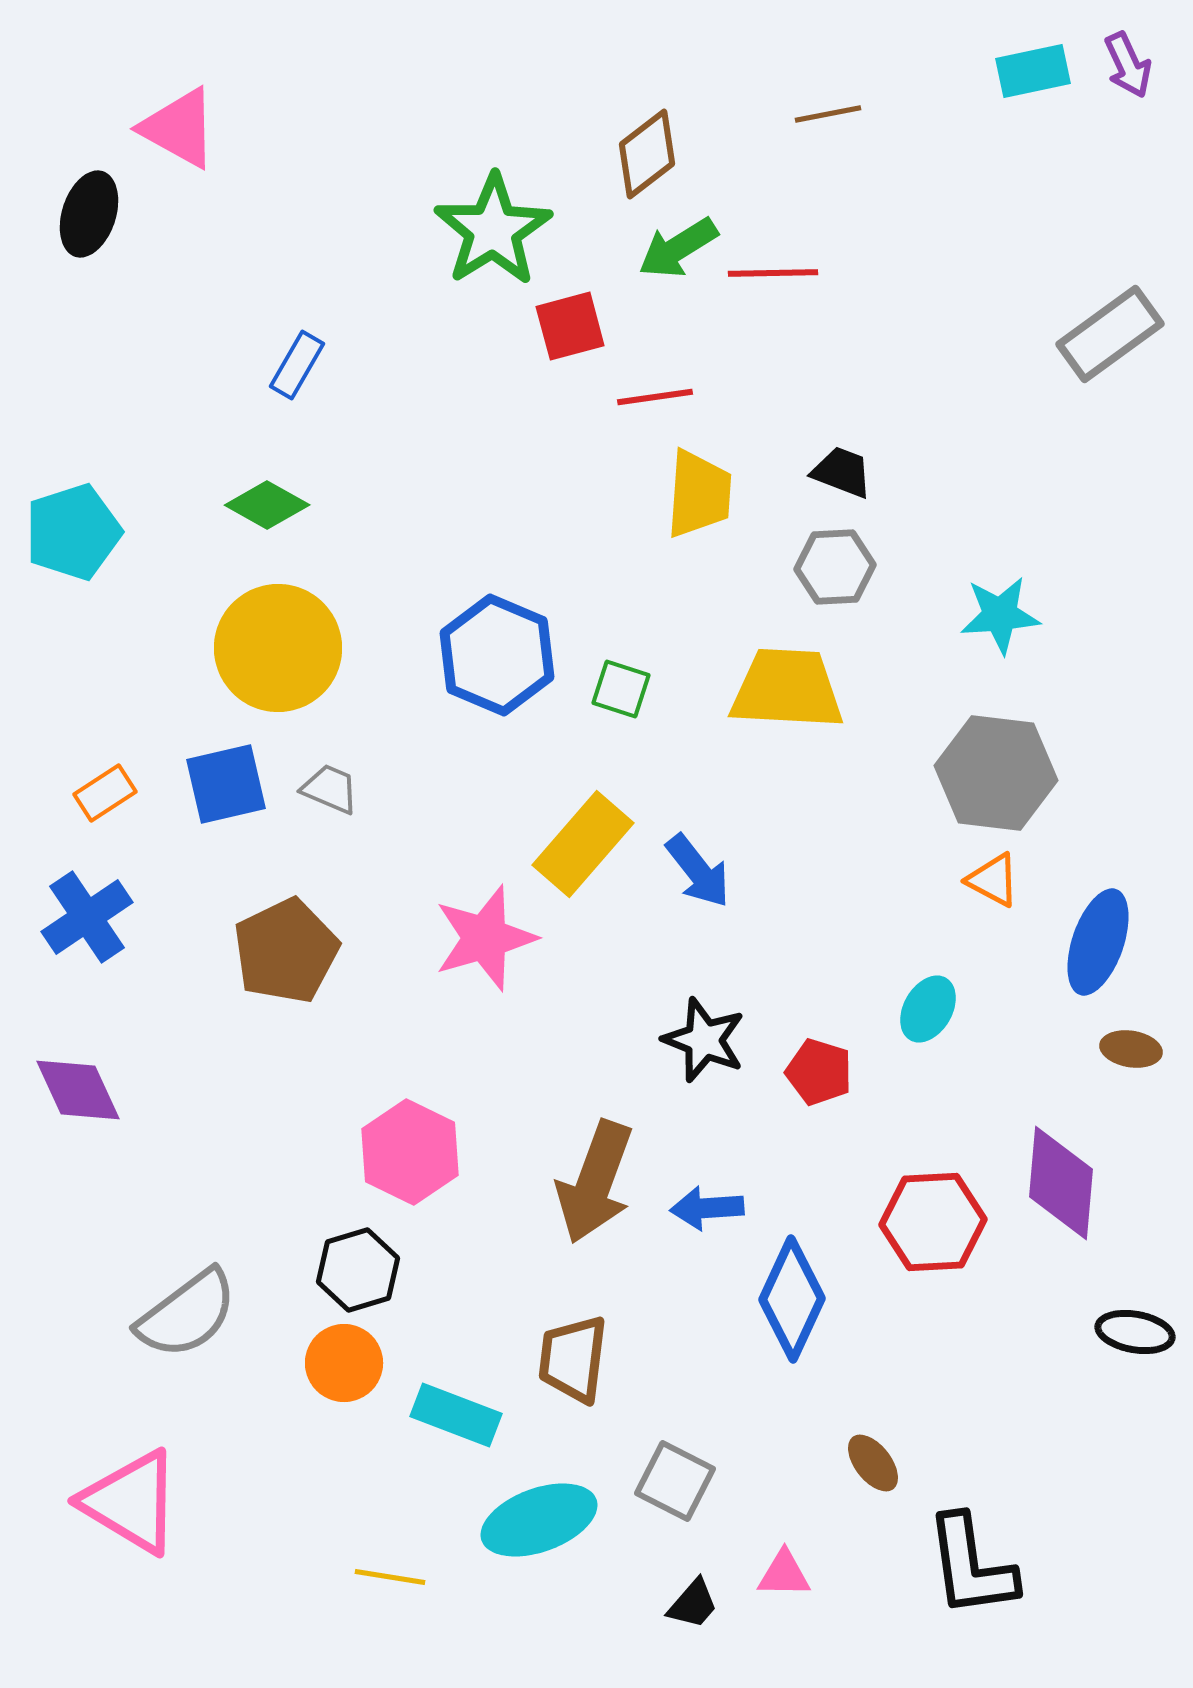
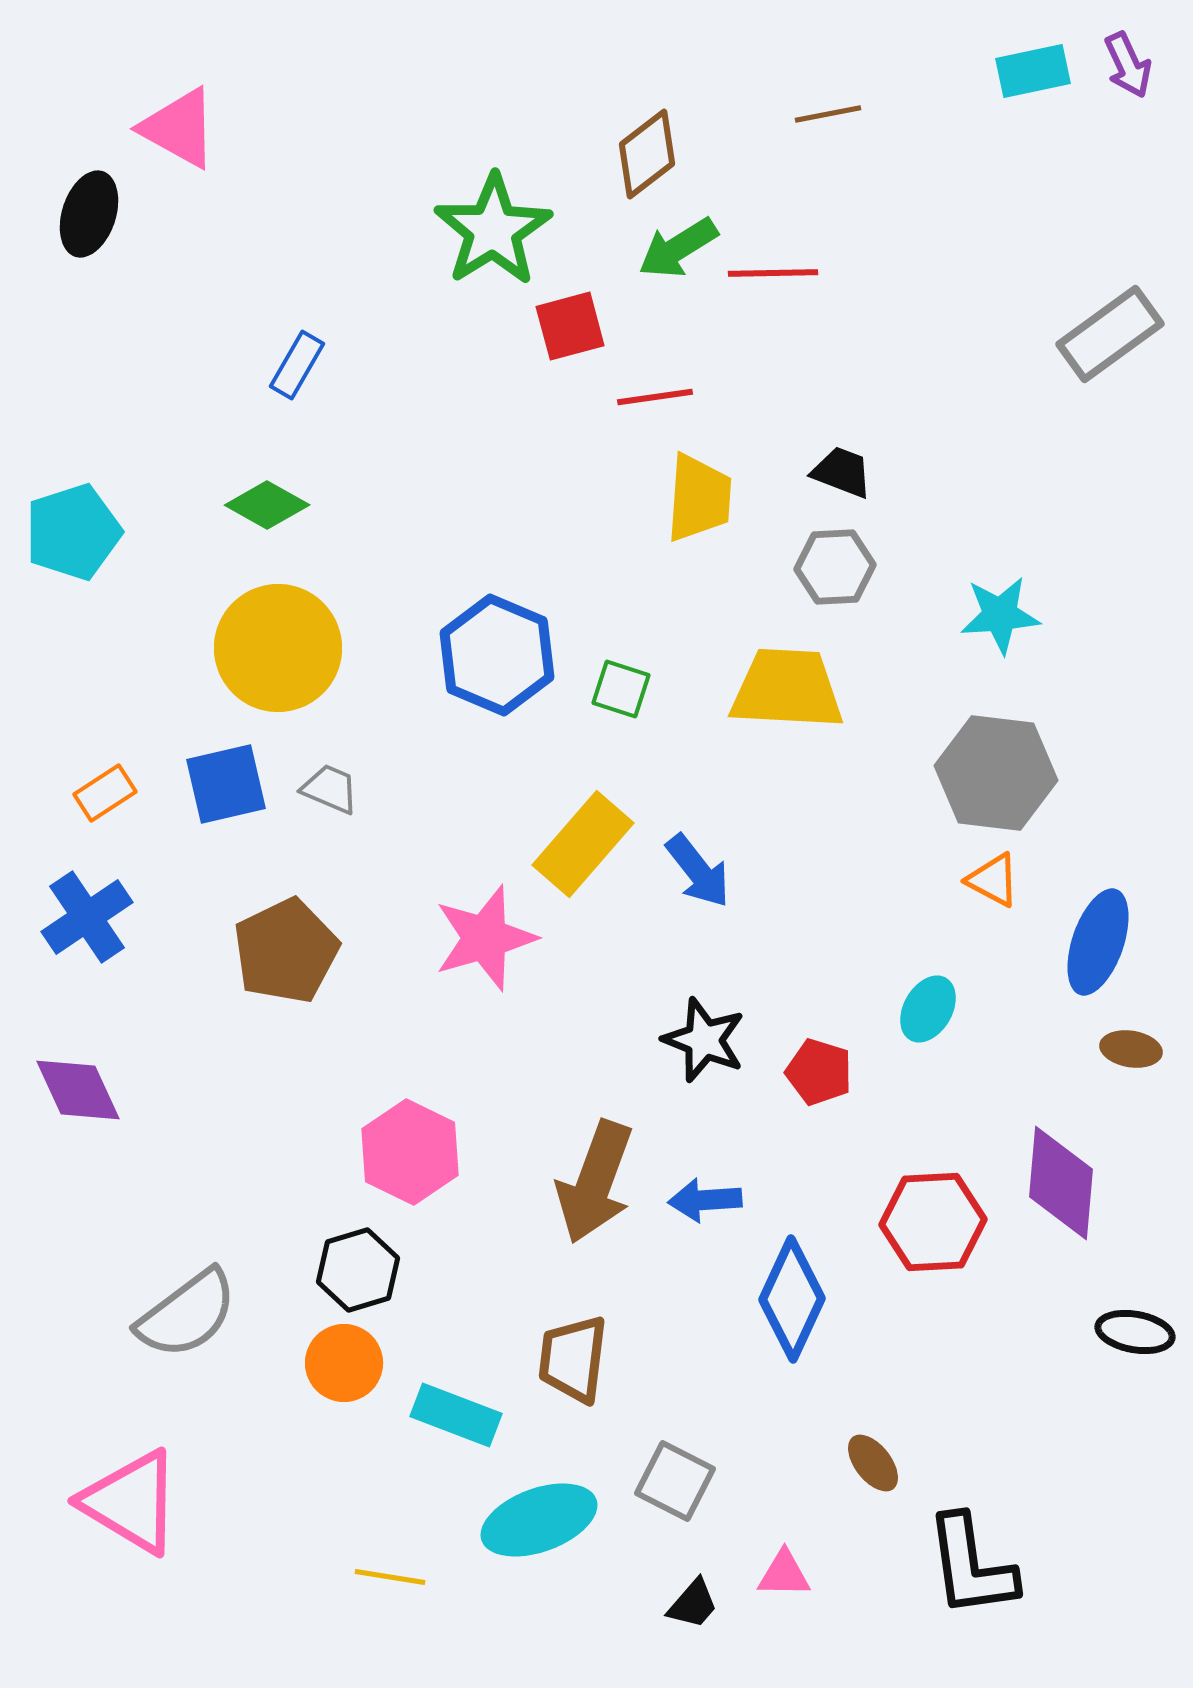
yellow trapezoid at (699, 494): moved 4 px down
blue arrow at (707, 1208): moved 2 px left, 8 px up
